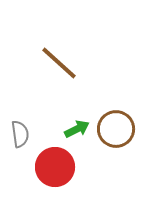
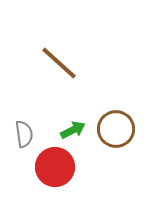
green arrow: moved 4 px left, 1 px down
gray semicircle: moved 4 px right
